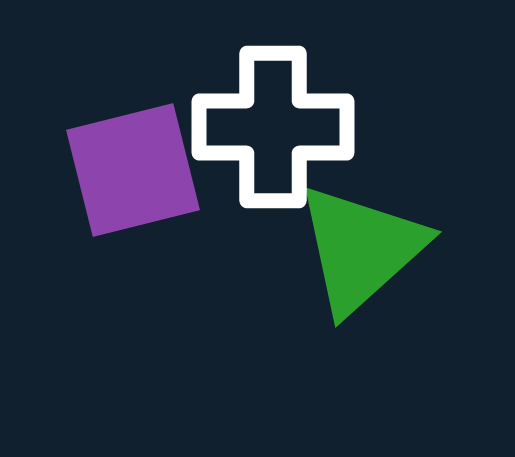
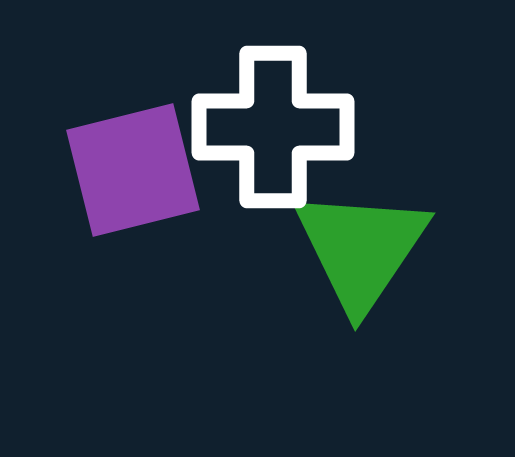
green triangle: rotated 14 degrees counterclockwise
